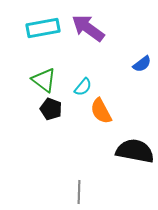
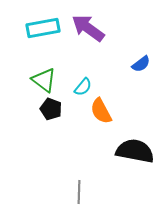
blue semicircle: moved 1 px left
